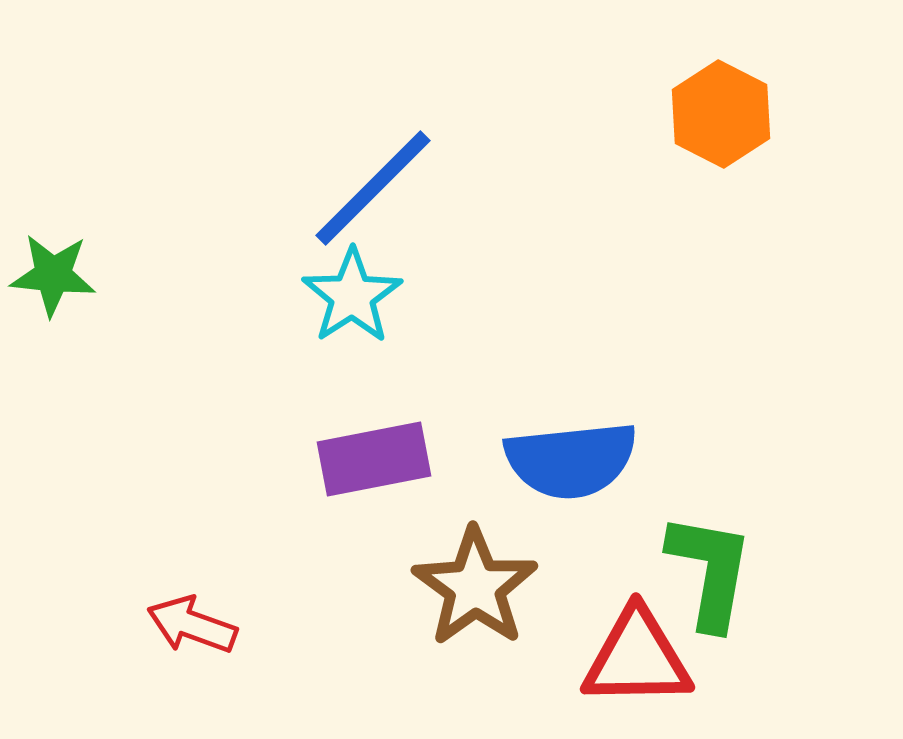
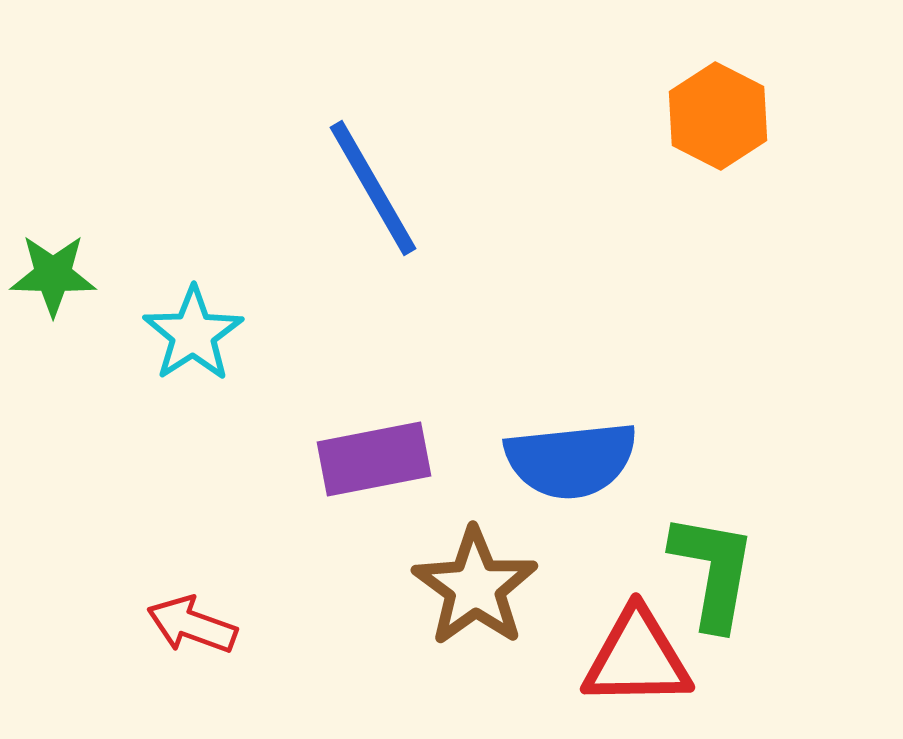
orange hexagon: moved 3 px left, 2 px down
blue line: rotated 75 degrees counterclockwise
green star: rotated 4 degrees counterclockwise
cyan star: moved 159 px left, 38 px down
green L-shape: moved 3 px right
